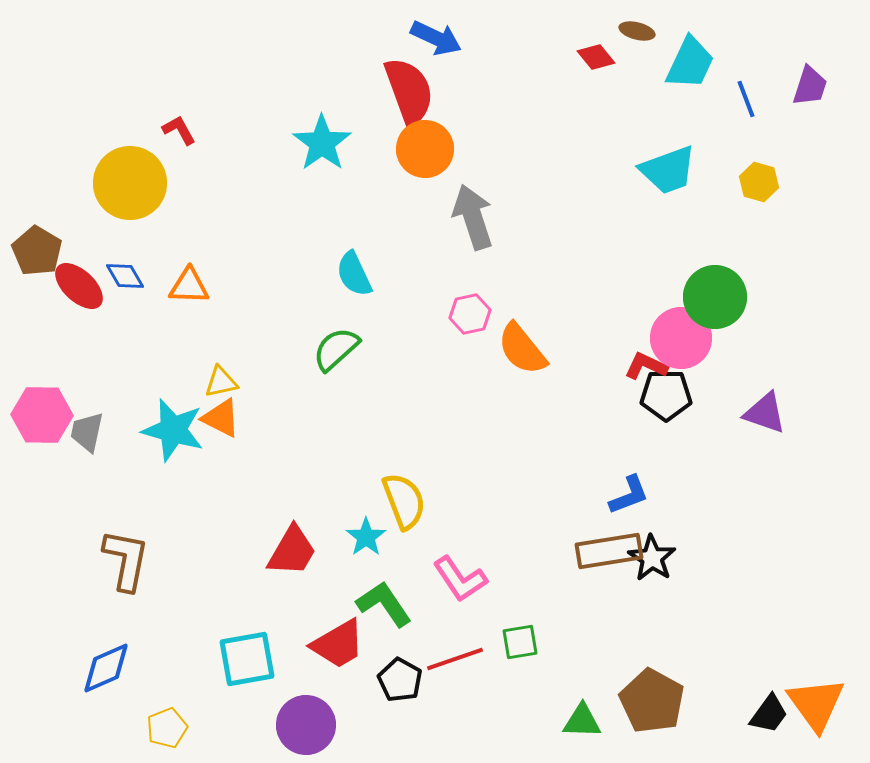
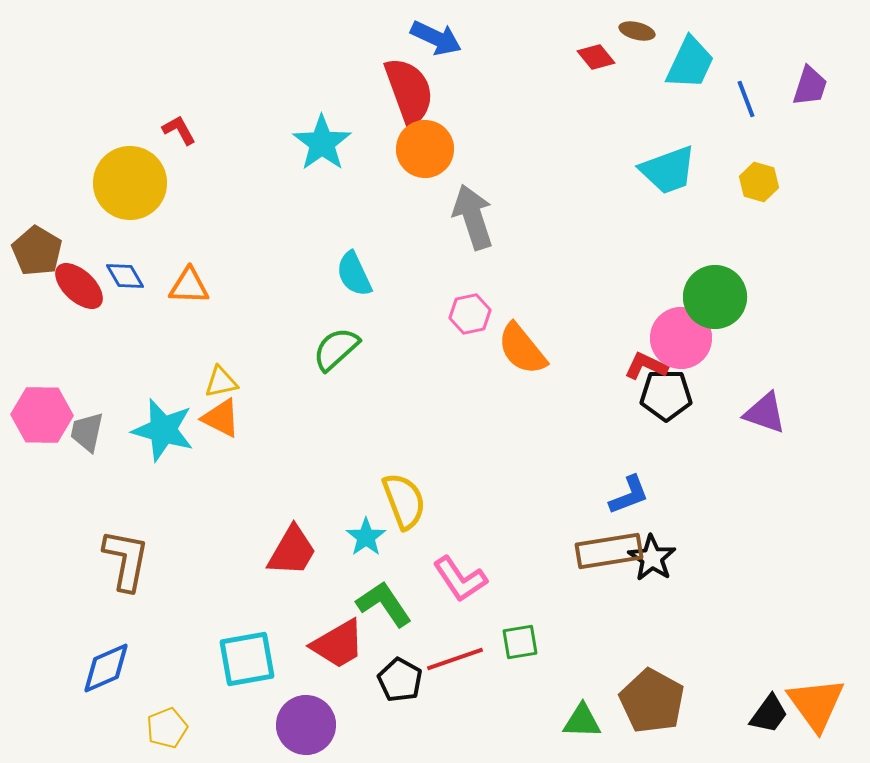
cyan star at (173, 430): moved 10 px left
